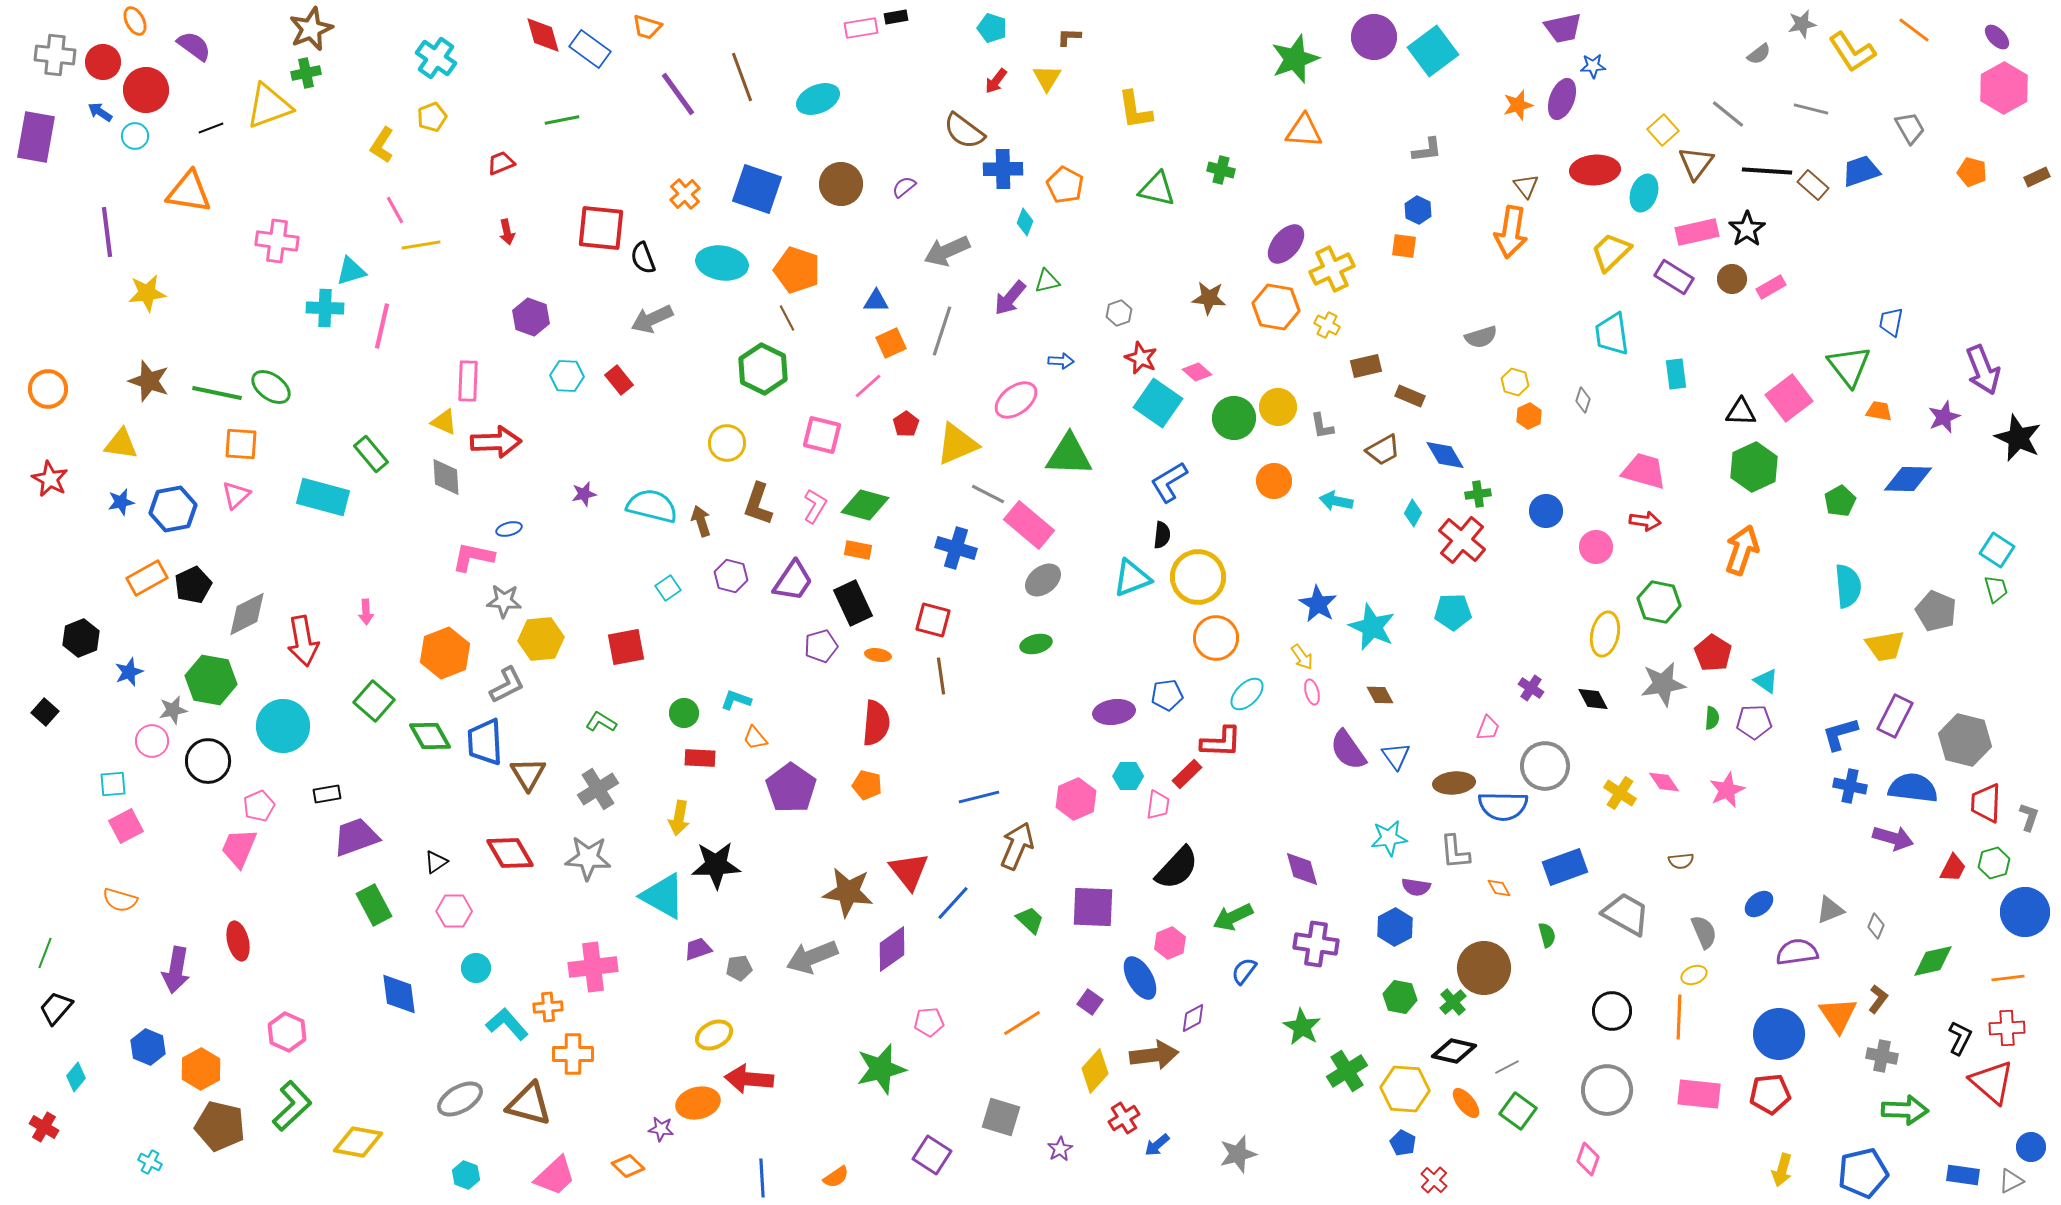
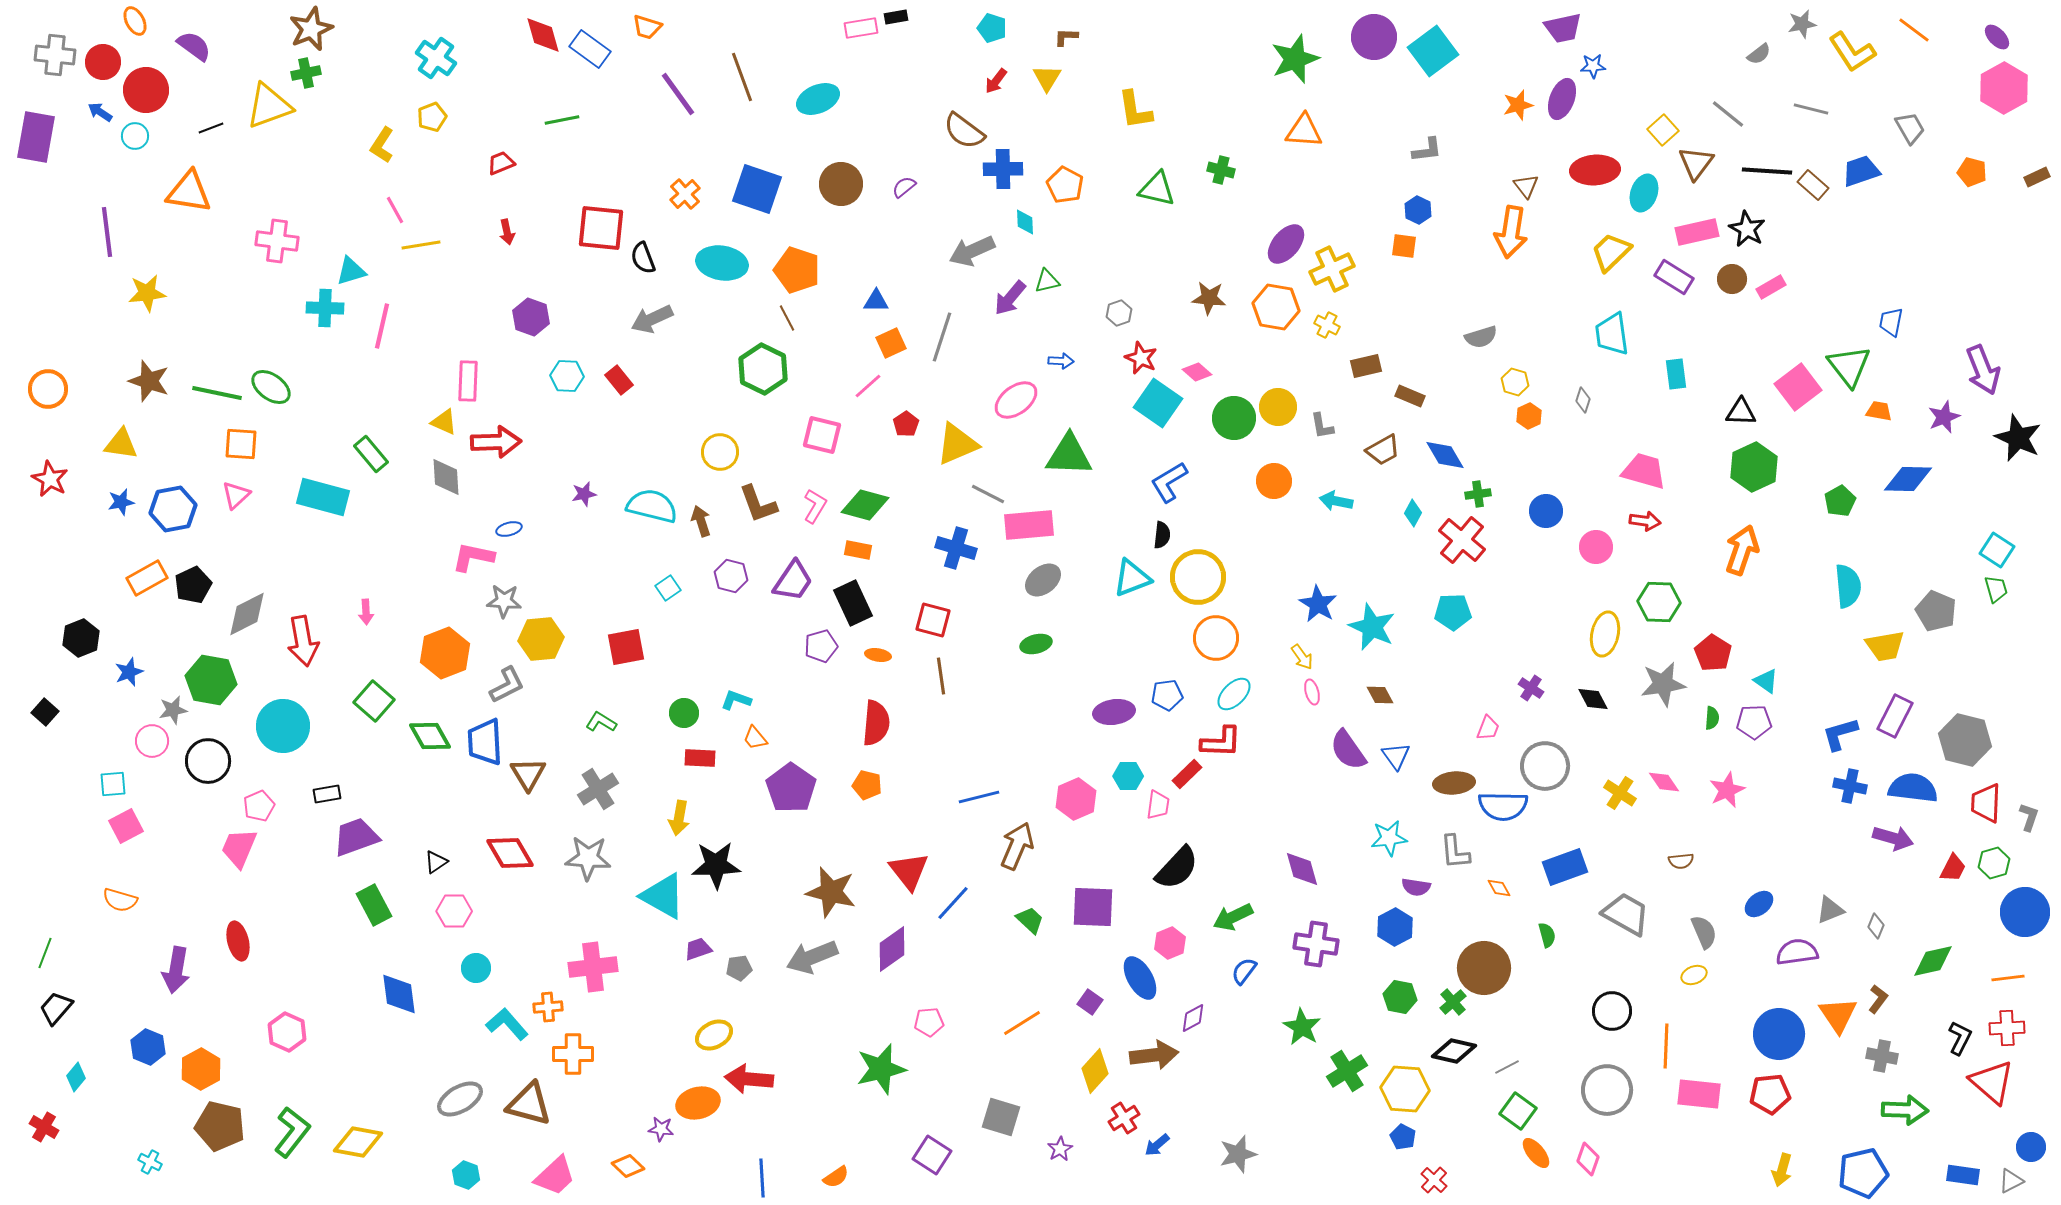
brown L-shape at (1069, 37): moved 3 px left
cyan diamond at (1025, 222): rotated 24 degrees counterclockwise
black star at (1747, 229): rotated 9 degrees counterclockwise
gray arrow at (947, 251): moved 25 px right
gray line at (942, 331): moved 6 px down
pink square at (1789, 398): moved 9 px right, 11 px up
yellow circle at (727, 443): moved 7 px left, 9 px down
brown L-shape at (758, 504): rotated 39 degrees counterclockwise
pink rectangle at (1029, 525): rotated 45 degrees counterclockwise
green hexagon at (1659, 602): rotated 9 degrees counterclockwise
cyan ellipse at (1247, 694): moved 13 px left
brown star at (848, 892): moved 17 px left; rotated 6 degrees clockwise
orange line at (1679, 1017): moved 13 px left, 29 px down
orange ellipse at (1466, 1103): moved 70 px right, 50 px down
green L-shape at (292, 1106): moved 26 px down; rotated 9 degrees counterclockwise
blue pentagon at (1403, 1143): moved 6 px up
